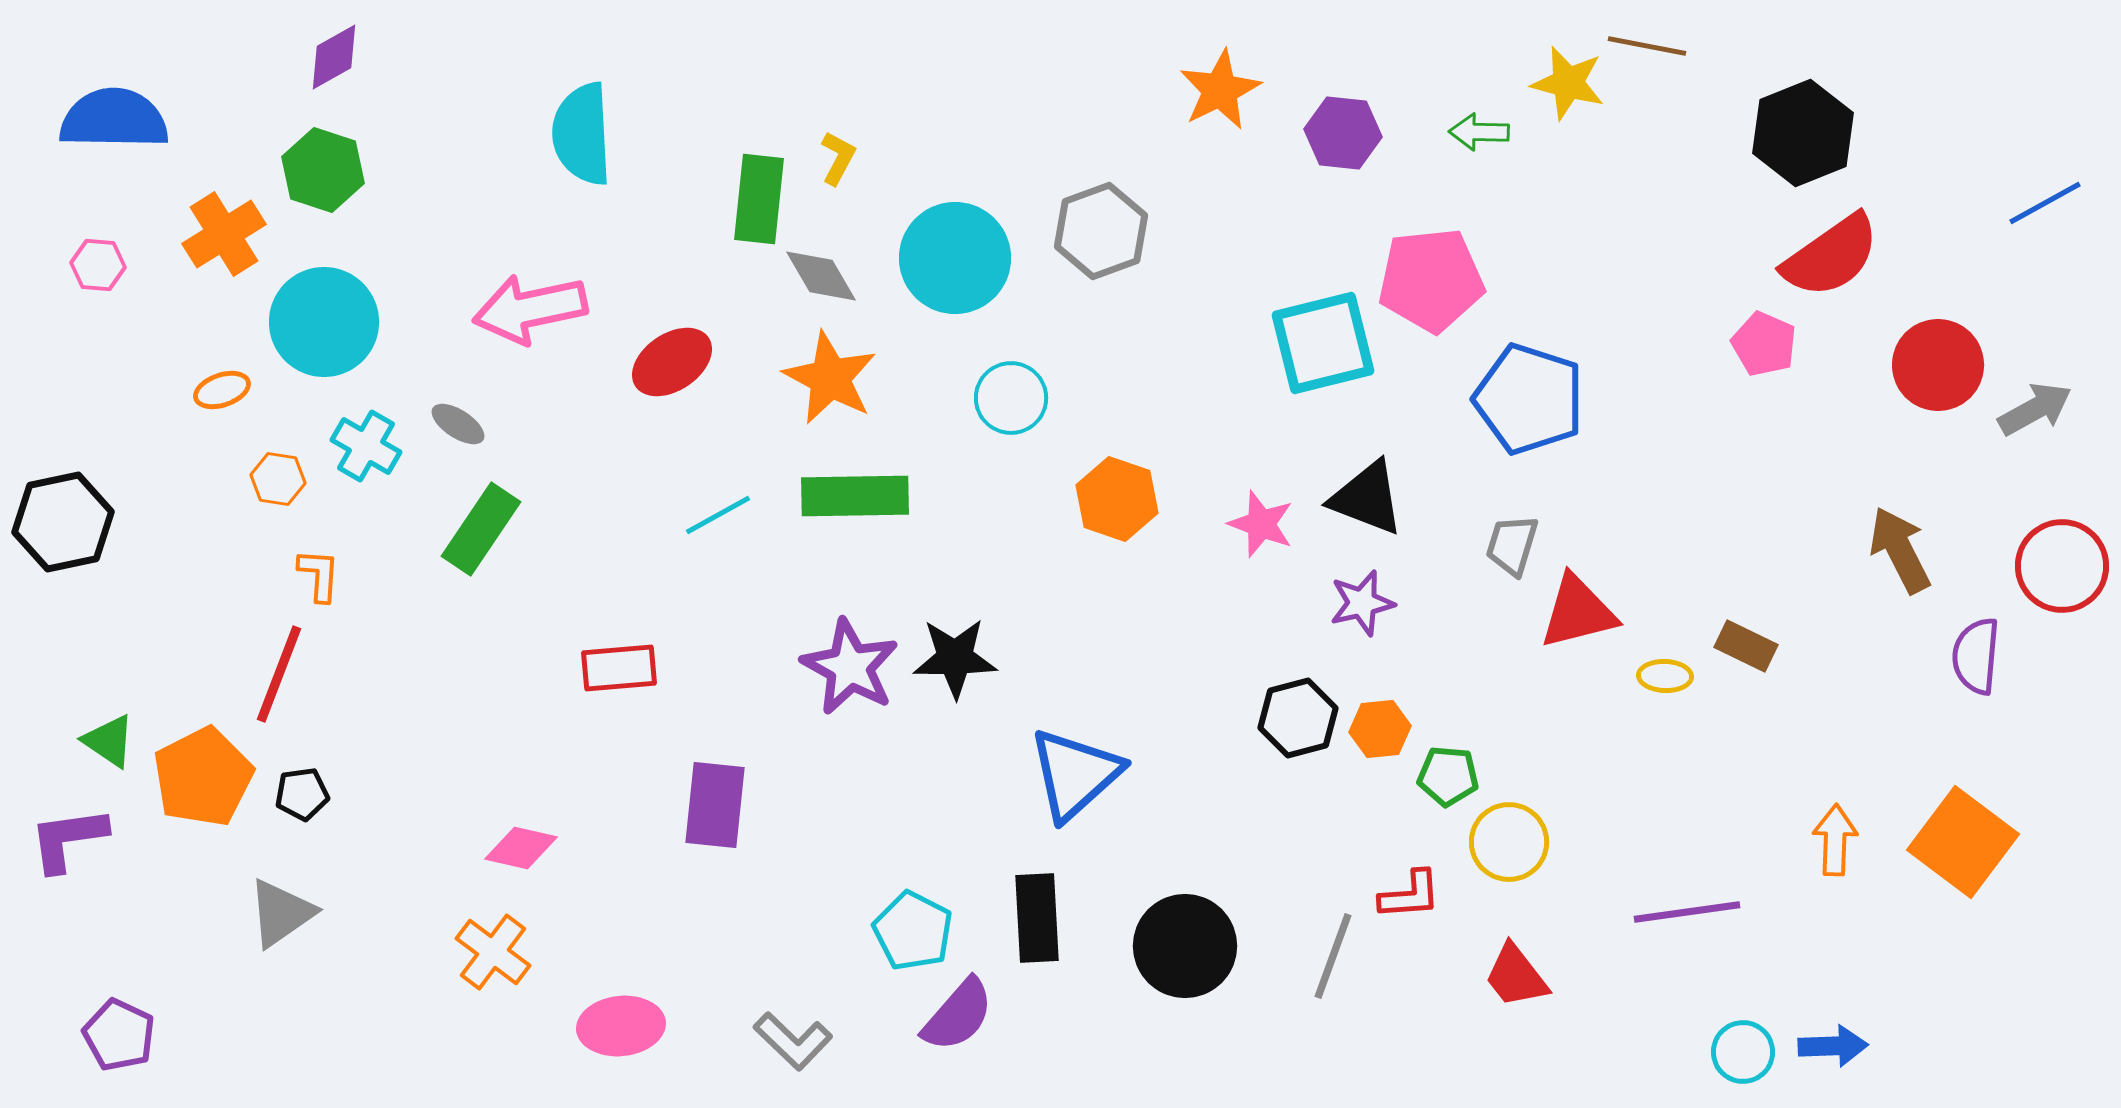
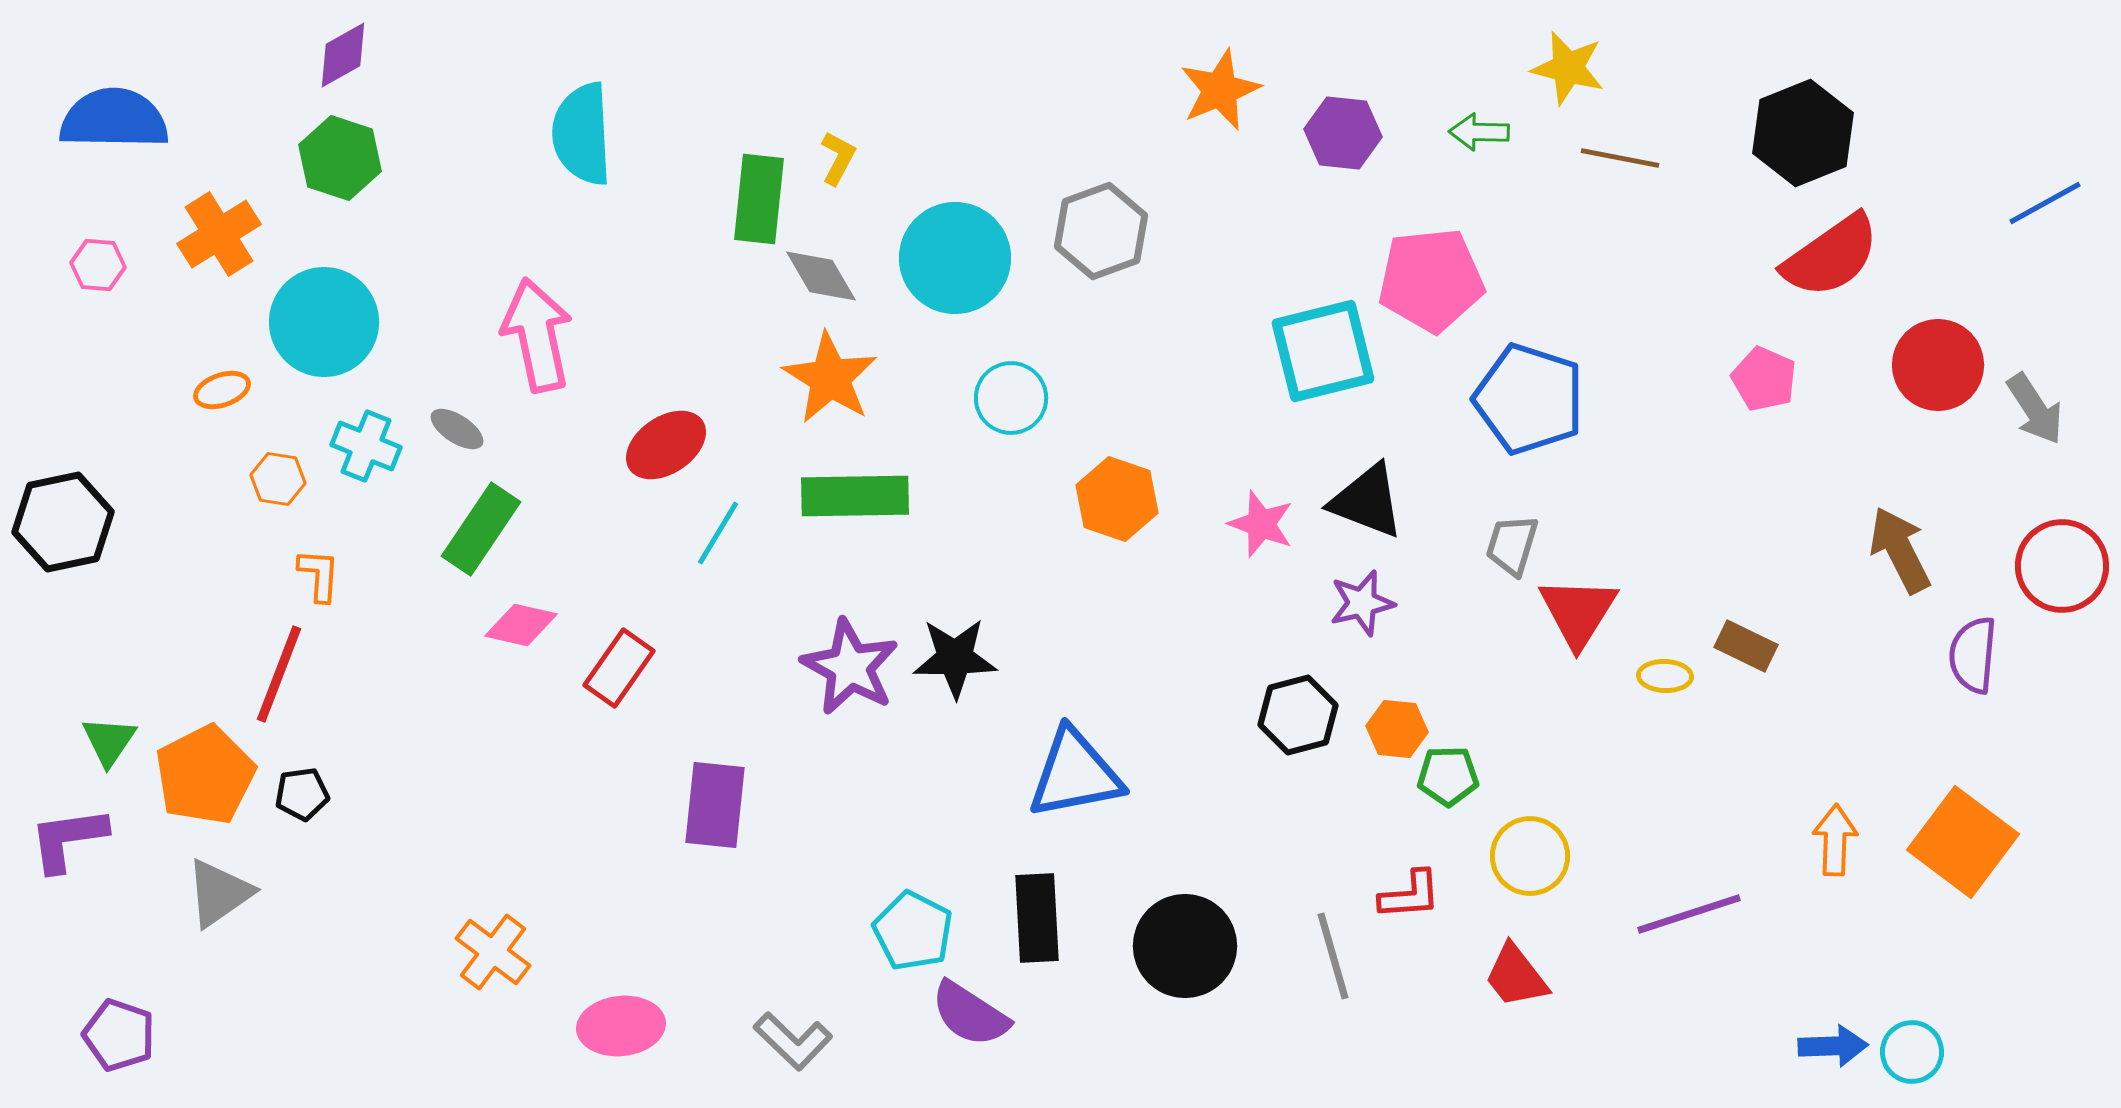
brown line at (1647, 46): moved 27 px left, 112 px down
purple diamond at (334, 57): moved 9 px right, 2 px up
yellow star at (1568, 83): moved 15 px up
orange star at (1220, 90): rotated 4 degrees clockwise
green hexagon at (323, 170): moved 17 px right, 12 px up
orange cross at (224, 234): moved 5 px left
pink arrow at (530, 309): moved 7 px right, 26 px down; rotated 90 degrees clockwise
cyan square at (1323, 343): moved 8 px down
pink pentagon at (1764, 344): moved 35 px down
red ellipse at (672, 362): moved 6 px left, 83 px down
orange star at (830, 378): rotated 4 degrees clockwise
gray arrow at (2035, 409): rotated 86 degrees clockwise
gray ellipse at (458, 424): moved 1 px left, 5 px down
cyan cross at (366, 446): rotated 8 degrees counterclockwise
black triangle at (1367, 498): moved 3 px down
cyan line at (718, 515): moved 18 px down; rotated 30 degrees counterclockwise
red triangle at (1578, 612): rotated 44 degrees counterclockwise
purple semicircle at (1976, 656): moved 3 px left, 1 px up
red rectangle at (619, 668): rotated 50 degrees counterclockwise
black hexagon at (1298, 718): moved 3 px up
orange hexagon at (1380, 729): moved 17 px right; rotated 12 degrees clockwise
green triangle at (109, 741): rotated 30 degrees clockwise
blue triangle at (1075, 774): rotated 31 degrees clockwise
green pentagon at (1448, 776): rotated 6 degrees counterclockwise
orange pentagon at (203, 777): moved 2 px right, 2 px up
yellow circle at (1509, 842): moved 21 px right, 14 px down
pink diamond at (521, 848): moved 223 px up
purple line at (1687, 912): moved 2 px right, 2 px down; rotated 10 degrees counterclockwise
gray triangle at (281, 913): moved 62 px left, 20 px up
gray line at (1333, 956): rotated 36 degrees counterclockwise
purple semicircle at (958, 1015): moved 12 px right, 1 px up; rotated 82 degrees clockwise
purple pentagon at (119, 1035): rotated 6 degrees counterclockwise
cyan circle at (1743, 1052): moved 169 px right
